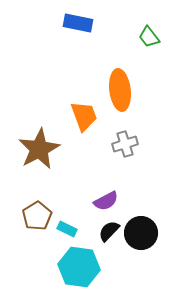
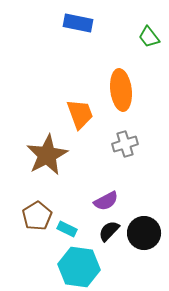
orange ellipse: moved 1 px right
orange trapezoid: moved 4 px left, 2 px up
brown star: moved 8 px right, 6 px down
black circle: moved 3 px right
